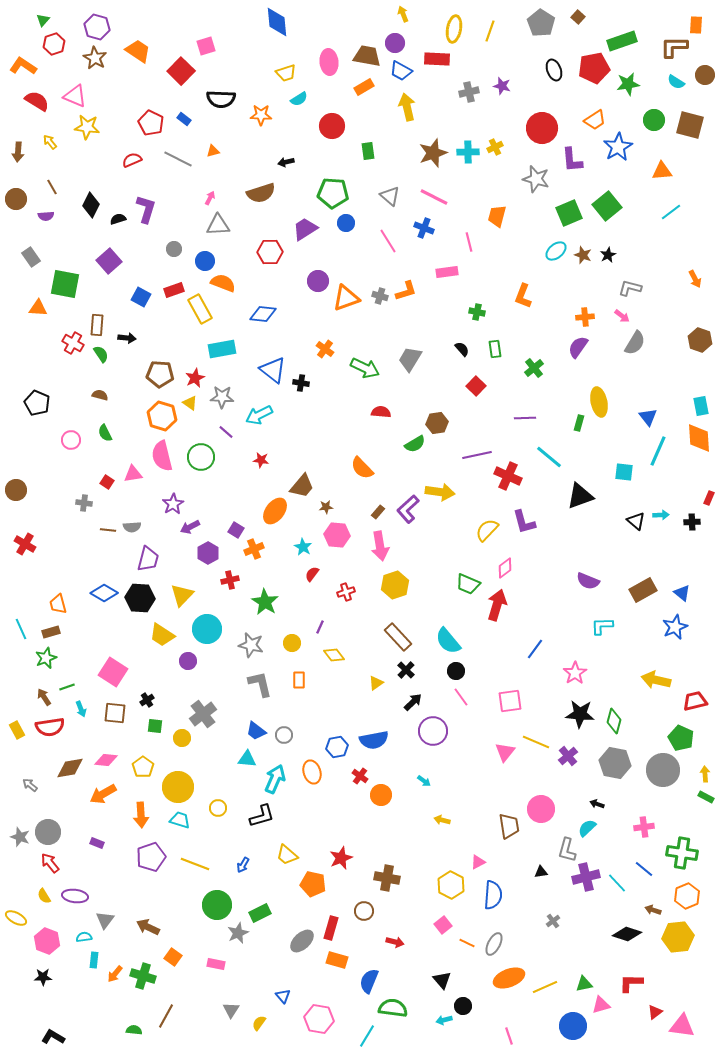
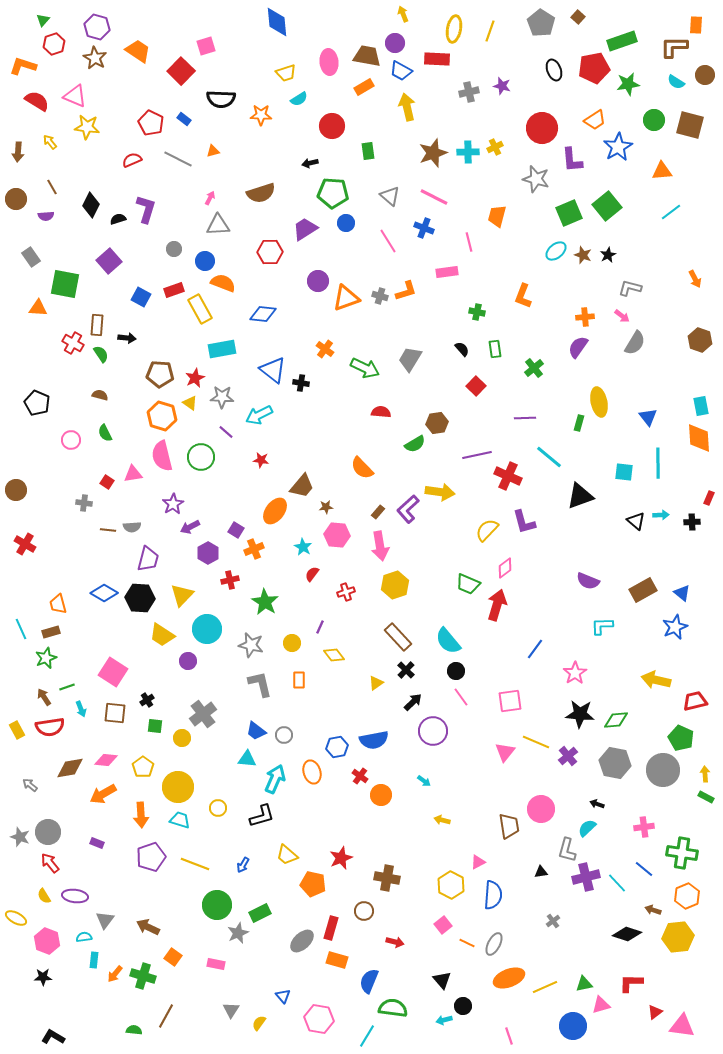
orange L-shape at (23, 66): rotated 16 degrees counterclockwise
black arrow at (286, 162): moved 24 px right, 1 px down
cyan line at (658, 451): moved 12 px down; rotated 24 degrees counterclockwise
green diamond at (614, 721): moved 2 px right, 1 px up; rotated 70 degrees clockwise
